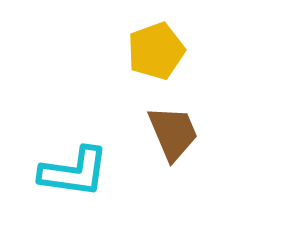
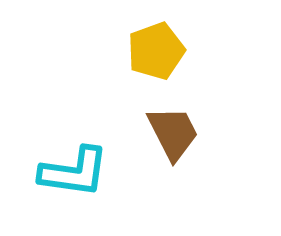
brown trapezoid: rotated 4 degrees counterclockwise
